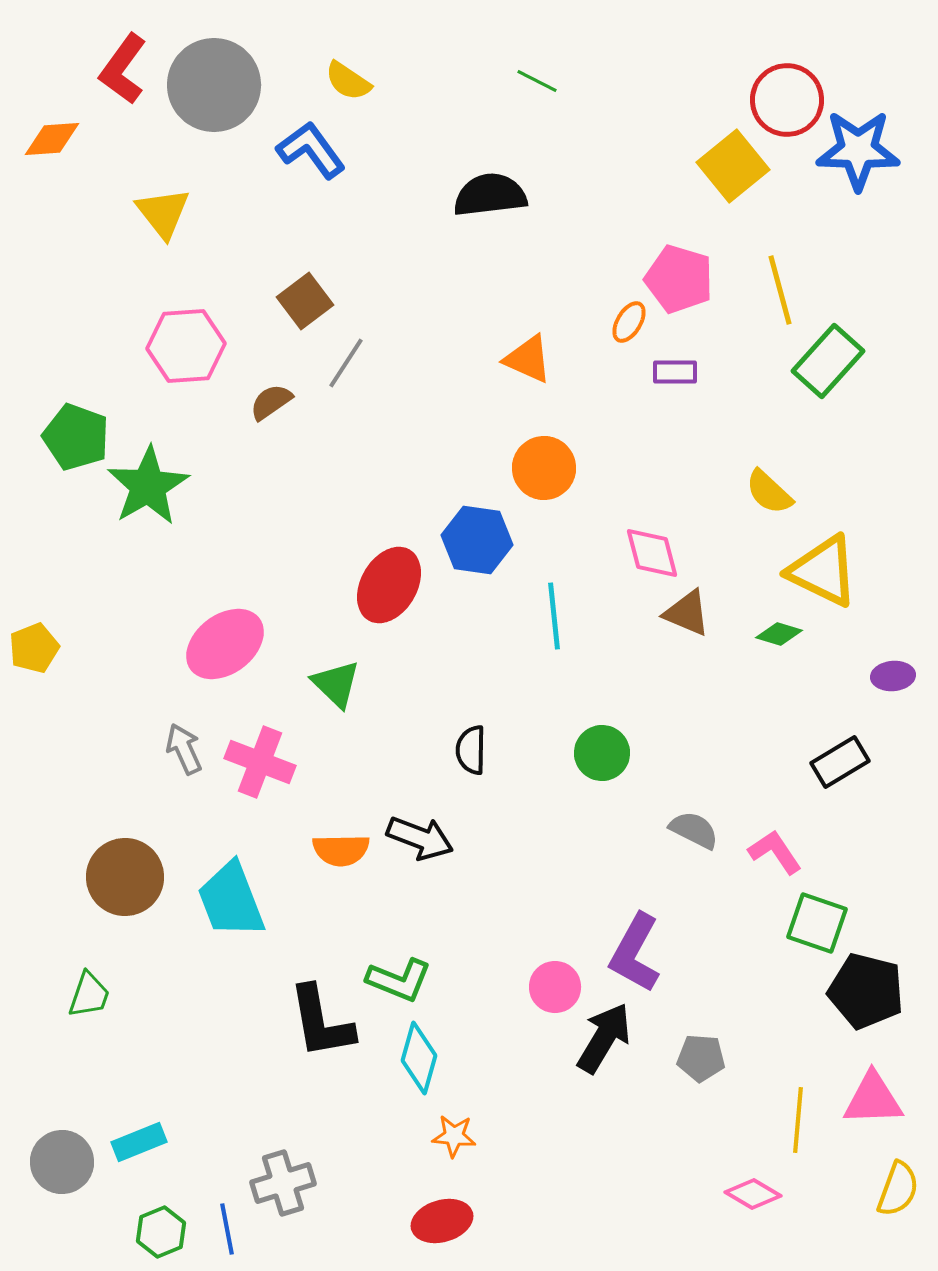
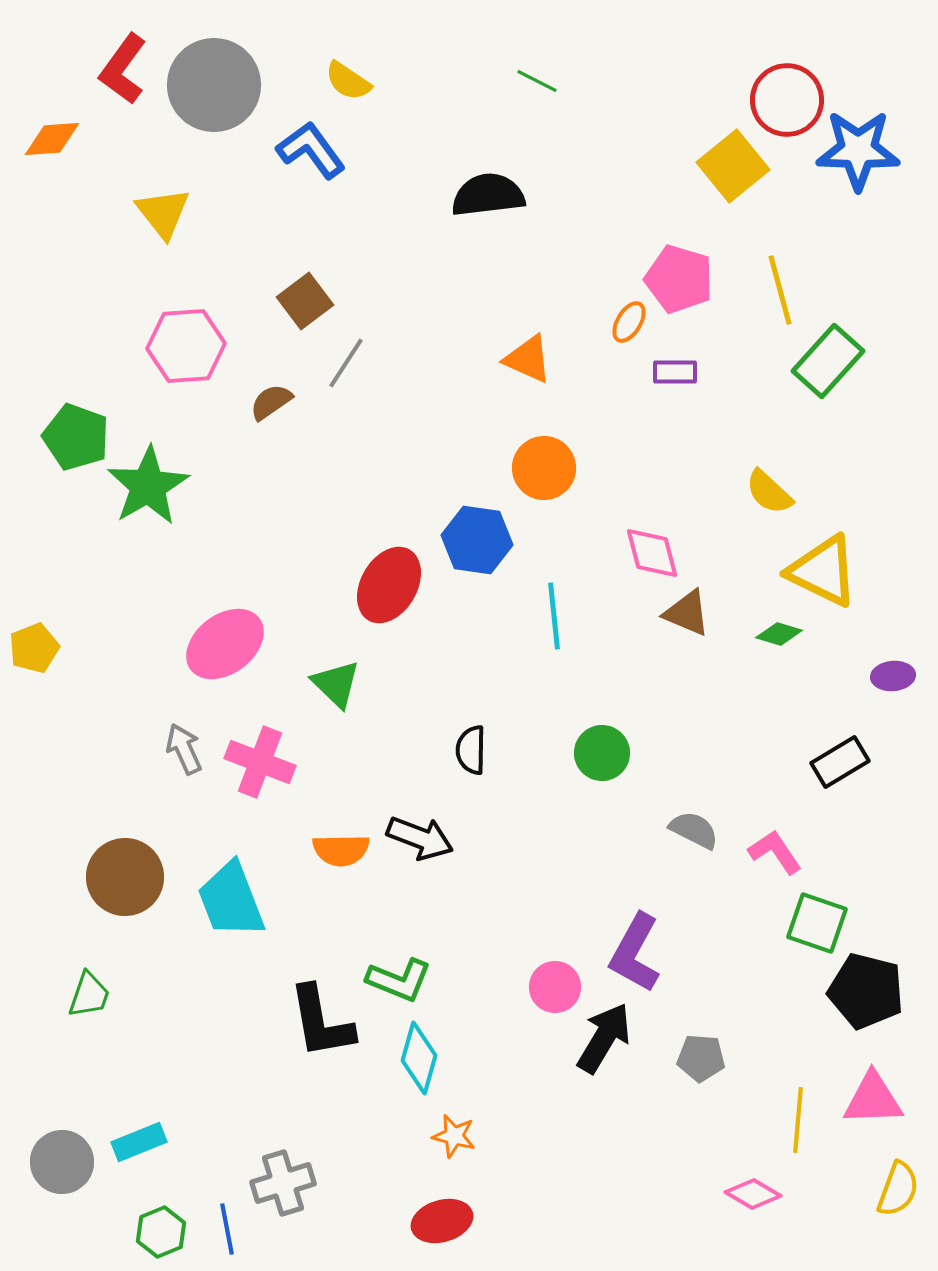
black semicircle at (490, 195): moved 2 px left
orange star at (454, 1136): rotated 9 degrees clockwise
